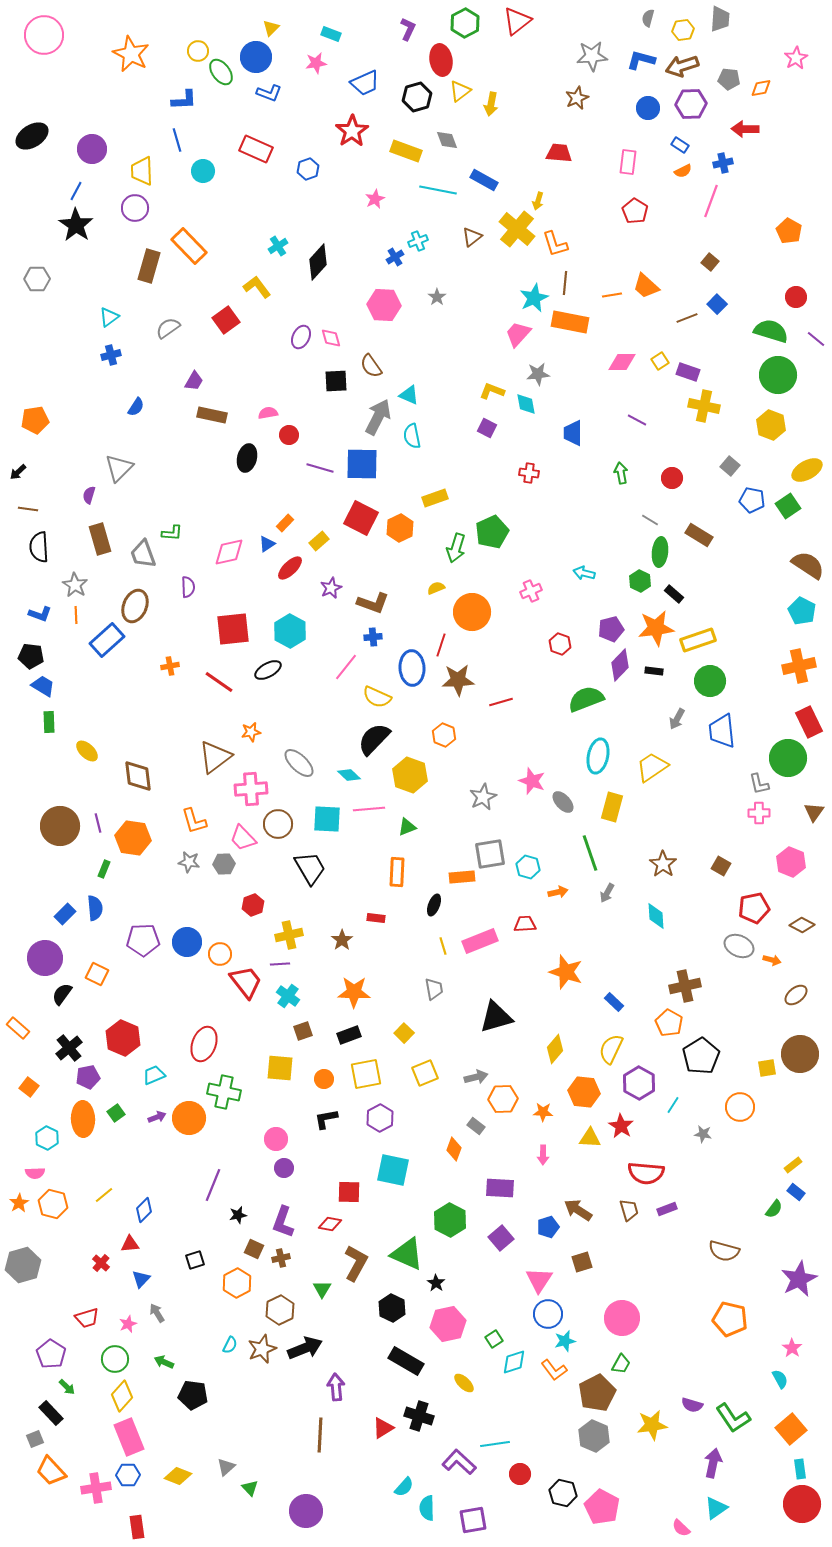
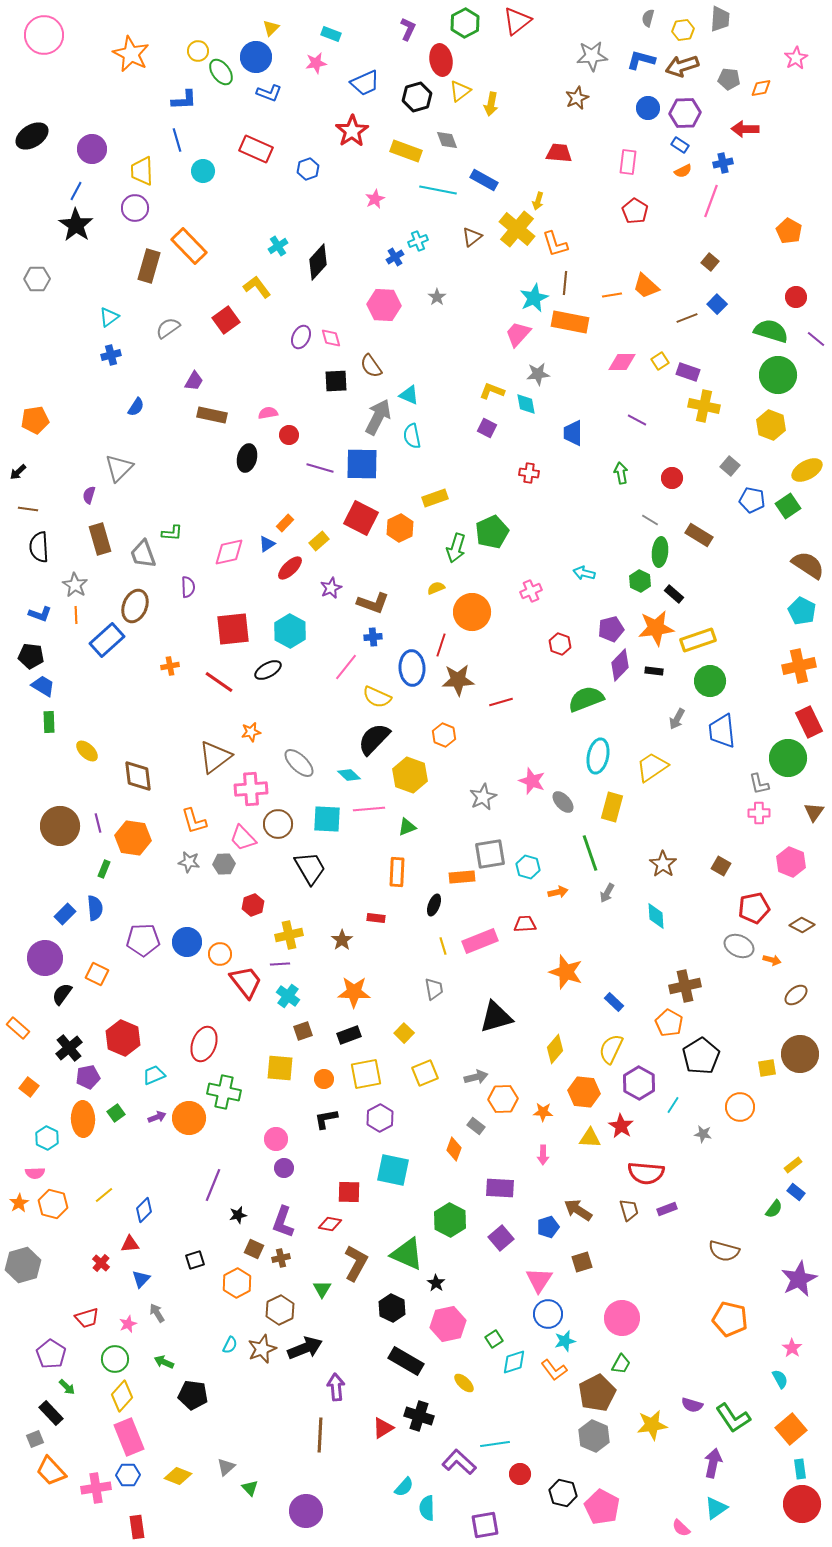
purple hexagon at (691, 104): moved 6 px left, 9 px down
purple square at (473, 1520): moved 12 px right, 5 px down
